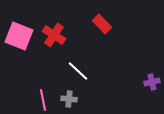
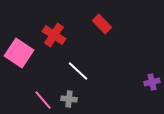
pink square: moved 17 px down; rotated 12 degrees clockwise
pink line: rotated 30 degrees counterclockwise
